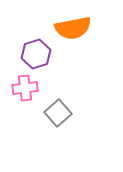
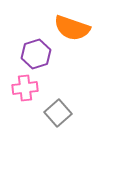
orange semicircle: moved 1 px left; rotated 30 degrees clockwise
